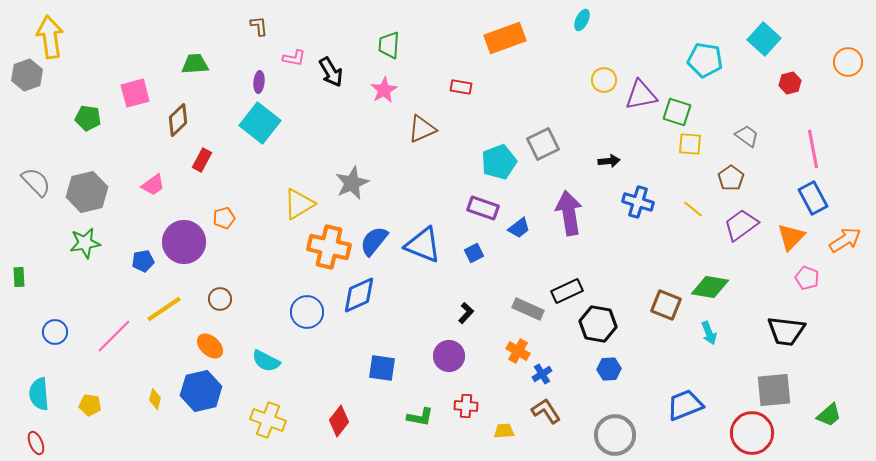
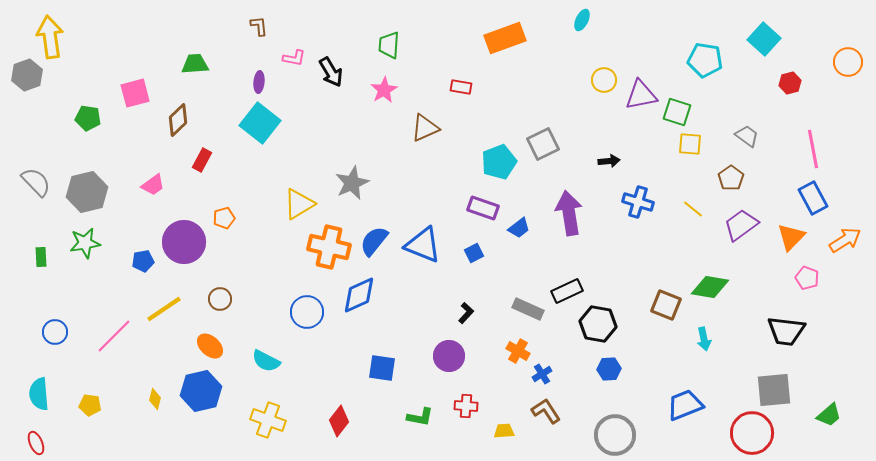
brown triangle at (422, 129): moved 3 px right, 1 px up
green rectangle at (19, 277): moved 22 px right, 20 px up
cyan arrow at (709, 333): moved 5 px left, 6 px down; rotated 10 degrees clockwise
